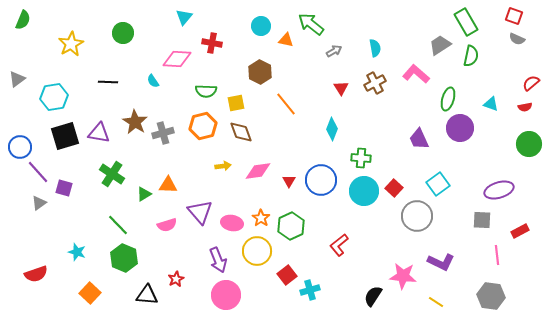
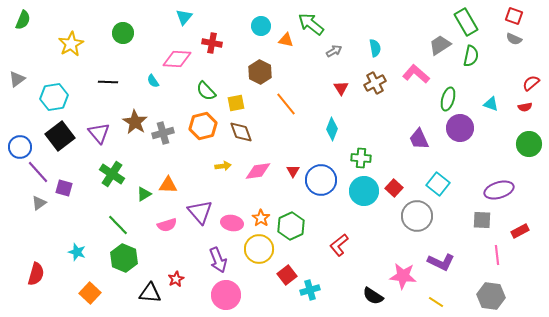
gray semicircle at (517, 39): moved 3 px left
green semicircle at (206, 91): rotated 45 degrees clockwise
purple triangle at (99, 133): rotated 40 degrees clockwise
black square at (65, 136): moved 5 px left; rotated 20 degrees counterclockwise
red triangle at (289, 181): moved 4 px right, 10 px up
cyan square at (438, 184): rotated 15 degrees counterclockwise
yellow circle at (257, 251): moved 2 px right, 2 px up
red semicircle at (36, 274): rotated 55 degrees counterclockwise
black triangle at (147, 295): moved 3 px right, 2 px up
black semicircle at (373, 296): rotated 90 degrees counterclockwise
